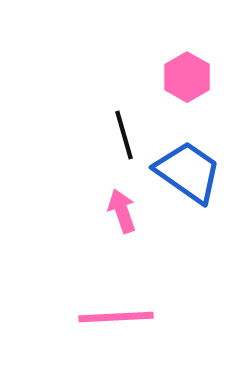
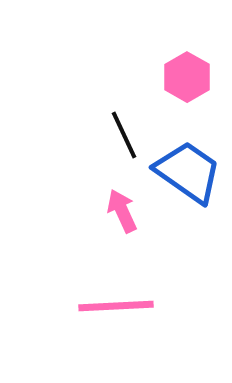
black line: rotated 9 degrees counterclockwise
pink arrow: rotated 6 degrees counterclockwise
pink line: moved 11 px up
